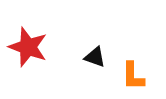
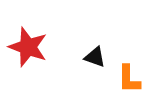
orange L-shape: moved 4 px left, 3 px down
